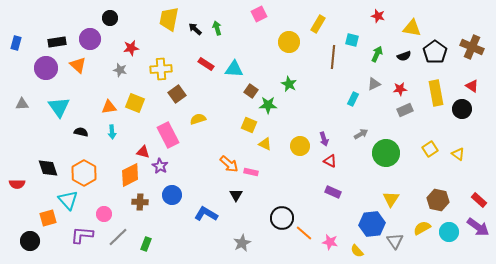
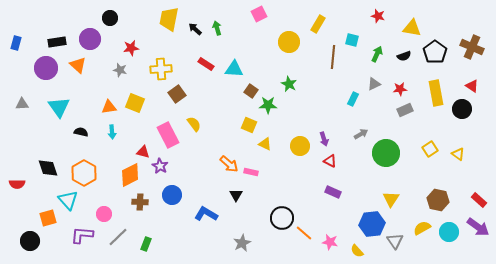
yellow semicircle at (198, 119): moved 4 px left, 5 px down; rotated 70 degrees clockwise
